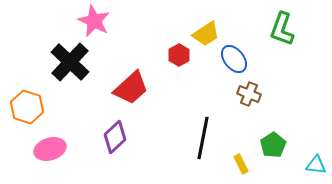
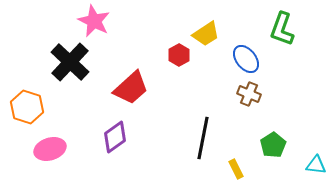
blue ellipse: moved 12 px right
purple diamond: rotated 8 degrees clockwise
yellow rectangle: moved 5 px left, 5 px down
